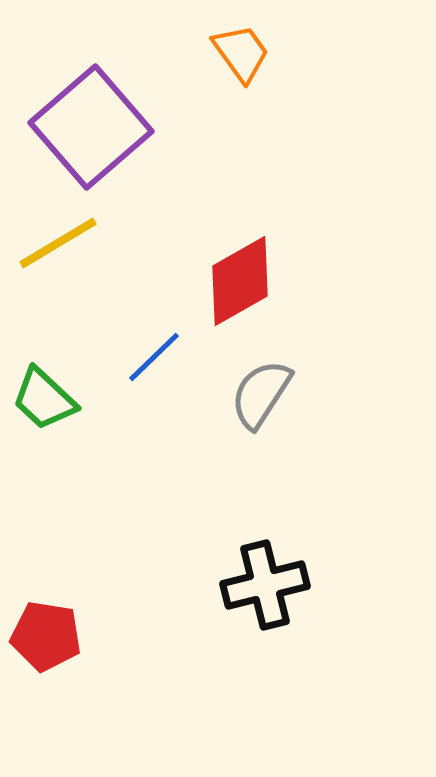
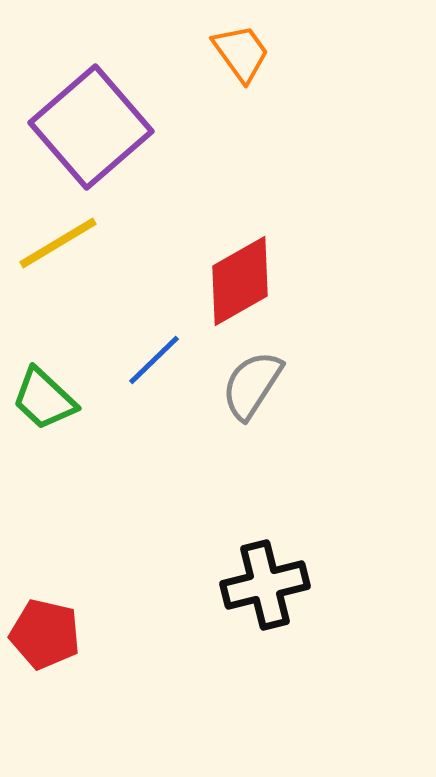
blue line: moved 3 px down
gray semicircle: moved 9 px left, 9 px up
red pentagon: moved 1 px left, 2 px up; rotated 4 degrees clockwise
